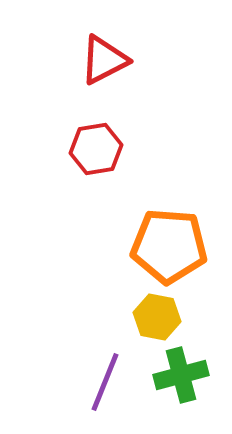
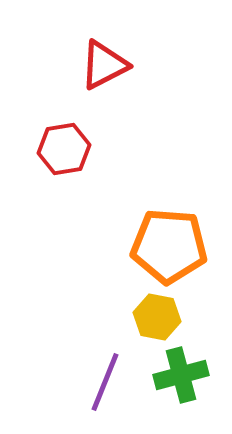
red triangle: moved 5 px down
red hexagon: moved 32 px left
